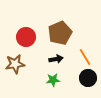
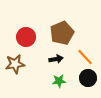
brown pentagon: moved 2 px right
orange line: rotated 12 degrees counterclockwise
green star: moved 6 px right, 1 px down
